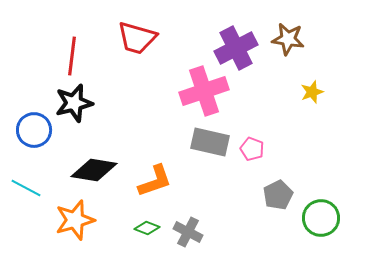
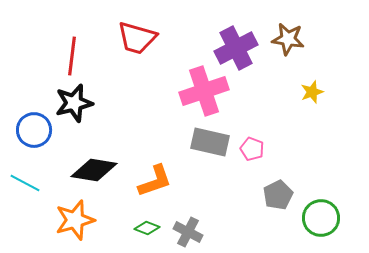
cyan line: moved 1 px left, 5 px up
